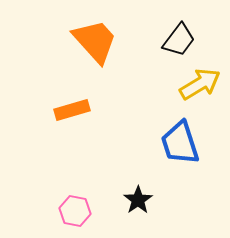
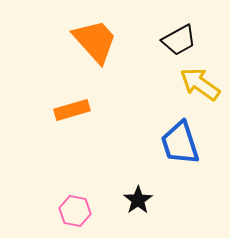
black trapezoid: rotated 24 degrees clockwise
yellow arrow: rotated 114 degrees counterclockwise
